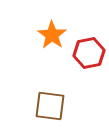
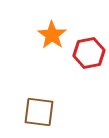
brown square: moved 11 px left, 6 px down
